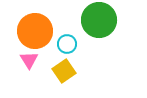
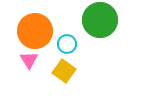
green circle: moved 1 px right
yellow square: rotated 20 degrees counterclockwise
